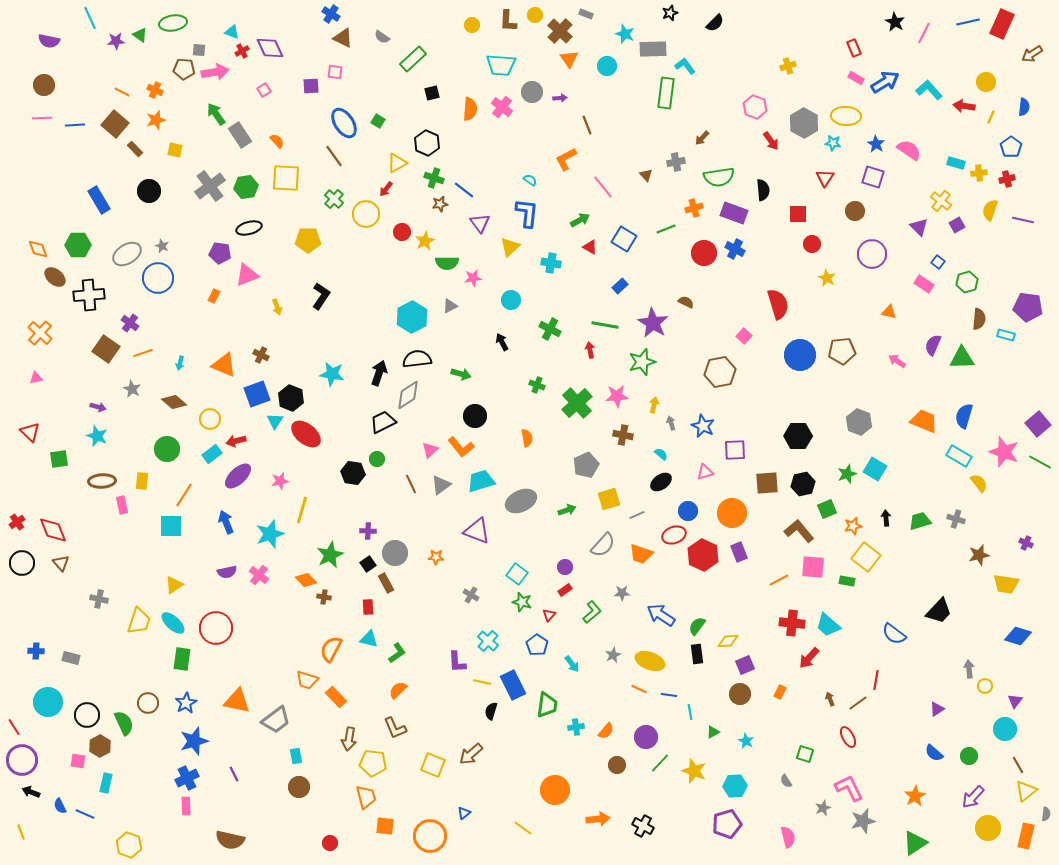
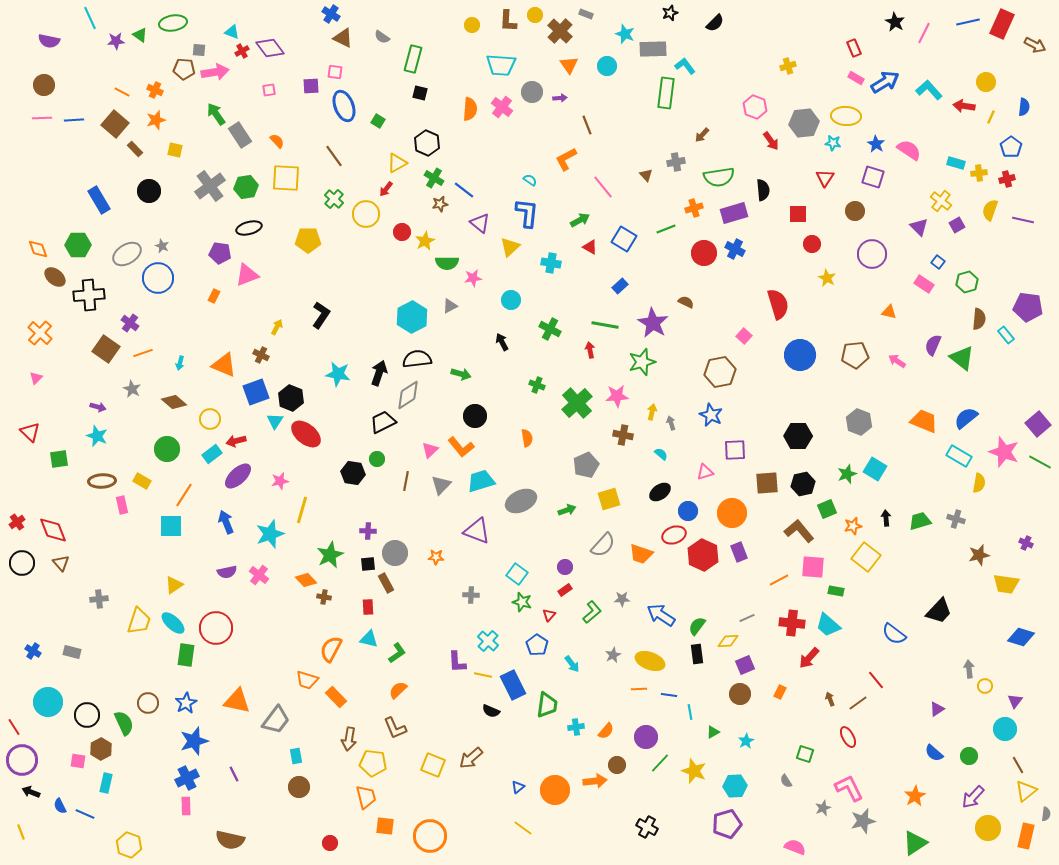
purple diamond at (270, 48): rotated 12 degrees counterclockwise
brown arrow at (1032, 54): moved 3 px right, 9 px up; rotated 120 degrees counterclockwise
green rectangle at (413, 59): rotated 32 degrees counterclockwise
orange triangle at (569, 59): moved 6 px down
pink square at (264, 90): moved 5 px right; rotated 24 degrees clockwise
black square at (432, 93): moved 12 px left; rotated 28 degrees clockwise
blue ellipse at (344, 123): moved 17 px up; rotated 12 degrees clockwise
gray hexagon at (804, 123): rotated 24 degrees clockwise
blue line at (75, 125): moved 1 px left, 5 px up
brown arrow at (702, 138): moved 3 px up
green cross at (434, 178): rotated 12 degrees clockwise
purple rectangle at (734, 213): rotated 36 degrees counterclockwise
purple triangle at (480, 223): rotated 15 degrees counterclockwise
black L-shape at (321, 296): moved 19 px down
yellow arrow at (277, 307): moved 20 px down; rotated 133 degrees counterclockwise
cyan rectangle at (1006, 335): rotated 36 degrees clockwise
brown pentagon at (842, 351): moved 13 px right, 4 px down
green triangle at (962, 358): rotated 40 degrees clockwise
cyan star at (332, 374): moved 6 px right
pink triangle at (36, 378): rotated 32 degrees counterclockwise
blue square at (257, 394): moved 1 px left, 2 px up
yellow arrow at (654, 405): moved 2 px left, 7 px down
blue semicircle at (964, 416): moved 2 px right, 2 px down; rotated 35 degrees clockwise
blue star at (703, 426): moved 8 px right, 11 px up
yellow rectangle at (142, 481): rotated 66 degrees counterclockwise
black ellipse at (661, 482): moved 1 px left, 10 px down
yellow semicircle at (979, 483): rotated 48 degrees clockwise
brown line at (411, 484): moved 5 px left, 3 px up; rotated 36 degrees clockwise
gray triangle at (441, 485): rotated 10 degrees counterclockwise
gray line at (637, 515): moved 110 px right, 103 px down
black square at (368, 564): rotated 28 degrees clockwise
green rectangle at (847, 581): moved 11 px left, 10 px down
gray star at (622, 593): moved 6 px down
gray cross at (471, 595): rotated 28 degrees counterclockwise
gray cross at (99, 599): rotated 18 degrees counterclockwise
blue diamond at (1018, 636): moved 3 px right, 1 px down
blue cross at (36, 651): moved 3 px left; rotated 28 degrees clockwise
gray rectangle at (71, 658): moved 1 px right, 6 px up
green rectangle at (182, 659): moved 4 px right, 4 px up
red line at (876, 680): rotated 48 degrees counterclockwise
yellow line at (482, 682): moved 1 px right, 7 px up
orange line at (639, 689): rotated 28 degrees counterclockwise
black semicircle at (491, 711): rotated 84 degrees counterclockwise
gray trapezoid at (276, 720): rotated 16 degrees counterclockwise
cyan star at (746, 741): rotated 14 degrees clockwise
brown hexagon at (100, 746): moved 1 px right, 3 px down
brown arrow at (471, 754): moved 4 px down
blue triangle at (464, 813): moved 54 px right, 26 px up
orange arrow at (598, 819): moved 3 px left, 38 px up
black cross at (643, 826): moved 4 px right, 1 px down
pink semicircle at (788, 837): moved 7 px right, 10 px down; rotated 55 degrees counterclockwise
